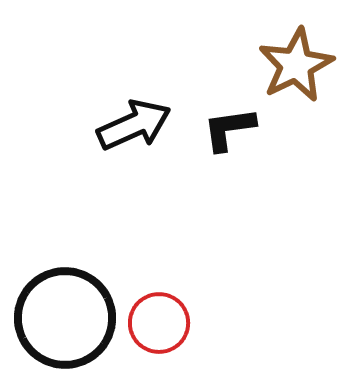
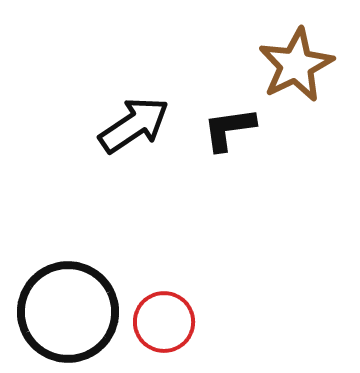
black arrow: rotated 10 degrees counterclockwise
black circle: moved 3 px right, 6 px up
red circle: moved 5 px right, 1 px up
